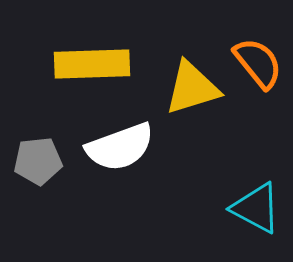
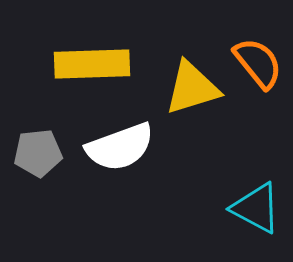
gray pentagon: moved 8 px up
